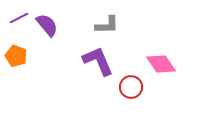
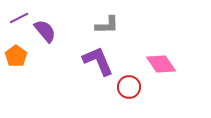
purple semicircle: moved 2 px left, 6 px down
orange pentagon: rotated 15 degrees clockwise
red circle: moved 2 px left
